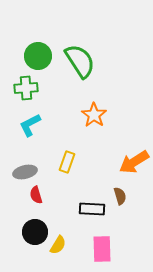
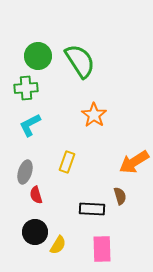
gray ellipse: rotated 60 degrees counterclockwise
